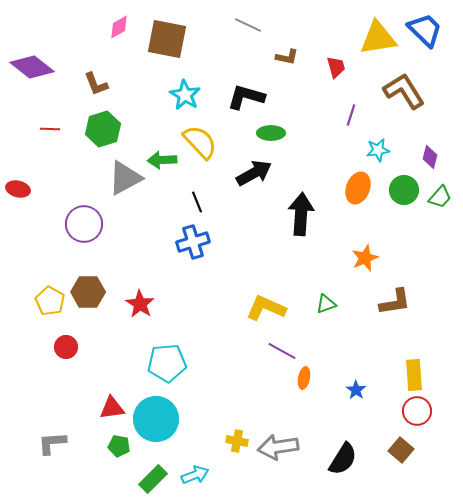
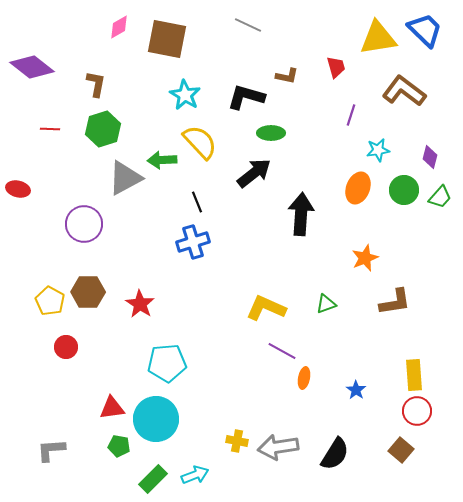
brown L-shape at (287, 57): moved 19 px down
brown L-shape at (96, 84): rotated 148 degrees counterclockwise
brown L-shape at (404, 91): rotated 21 degrees counterclockwise
black arrow at (254, 173): rotated 9 degrees counterclockwise
gray L-shape at (52, 443): moved 1 px left, 7 px down
black semicircle at (343, 459): moved 8 px left, 5 px up
